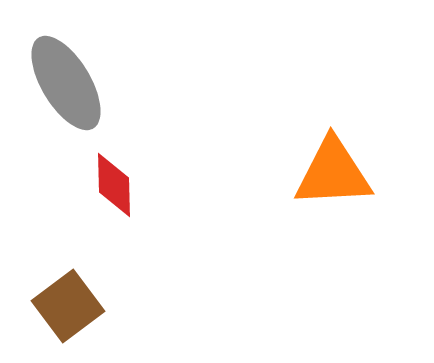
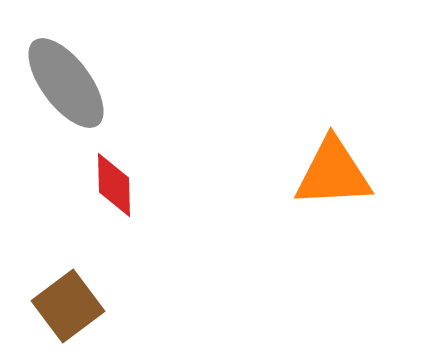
gray ellipse: rotated 6 degrees counterclockwise
